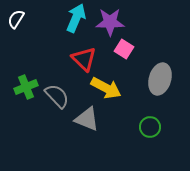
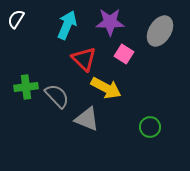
cyan arrow: moved 9 px left, 7 px down
pink square: moved 5 px down
gray ellipse: moved 48 px up; rotated 16 degrees clockwise
green cross: rotated 15 degrees clockwise
